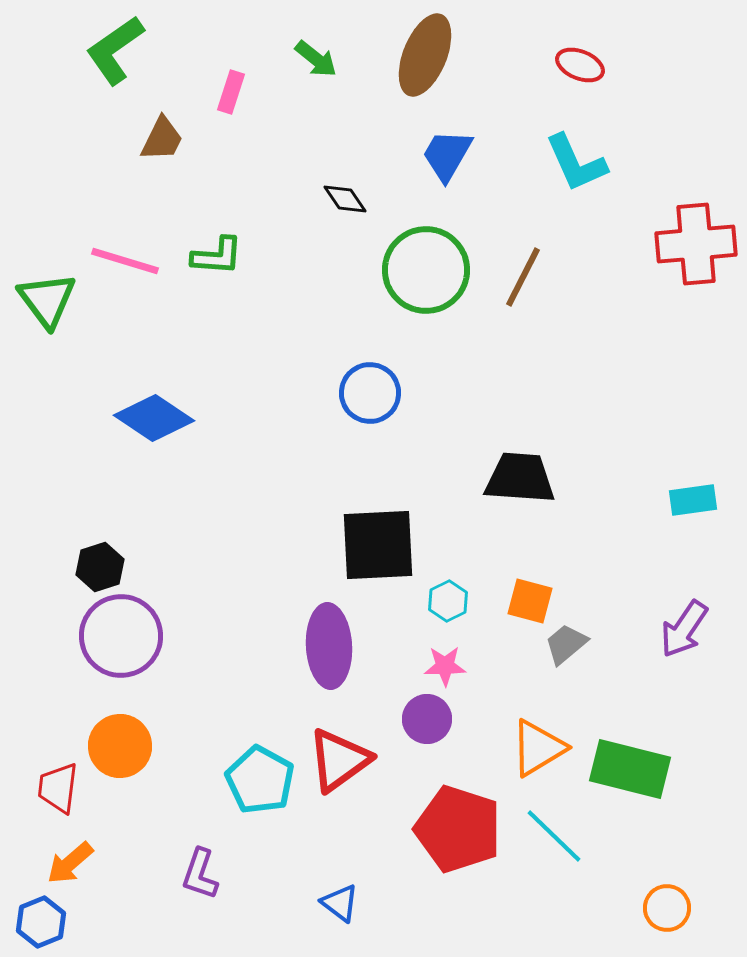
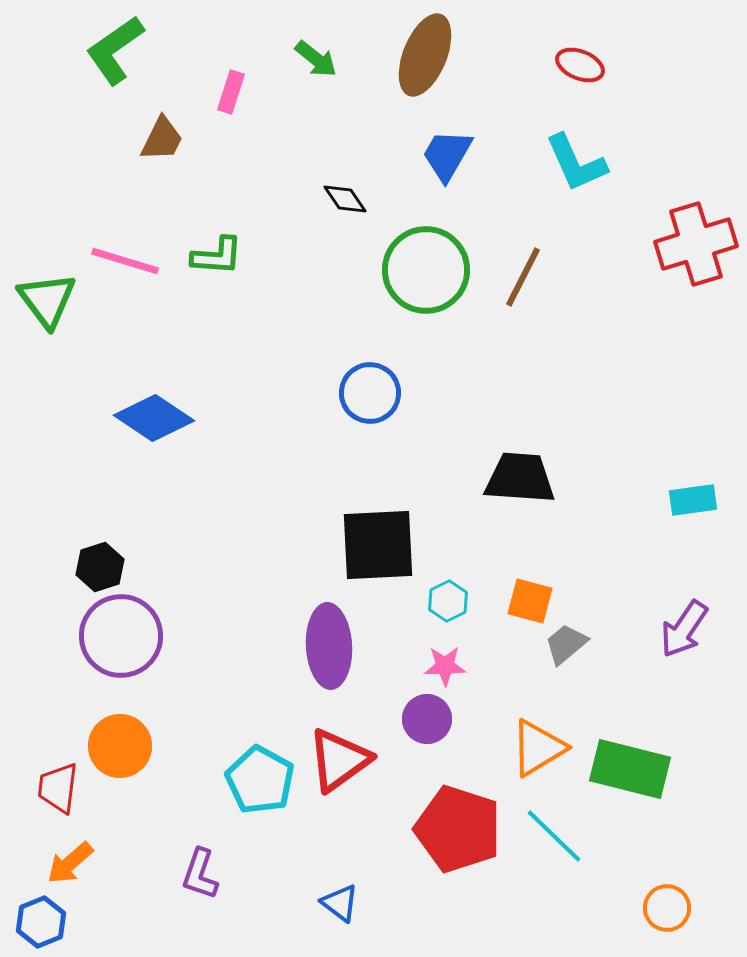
red cross at (696, 244): rotated 12 degrees counterclockwise
